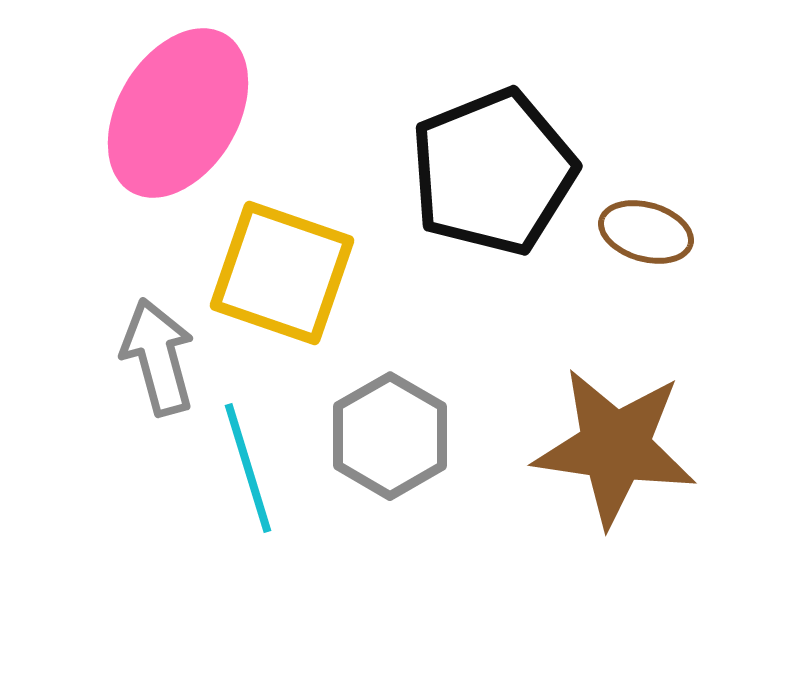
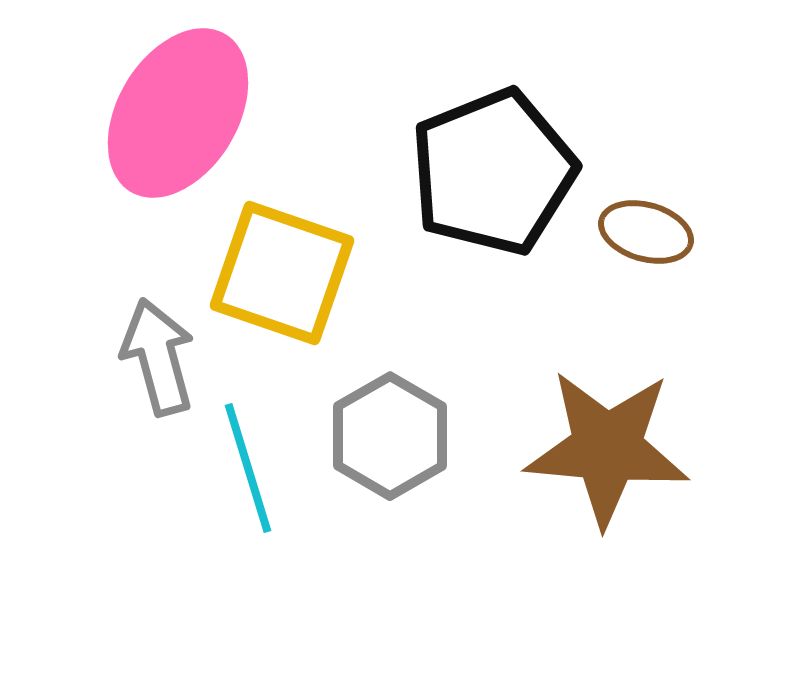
brown star: moved 8 px left, 1 px down; rotated 3 degrees counterclockwise
